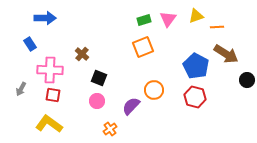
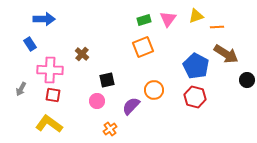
blue arrow: moved 1 px left, 1 px down
black square: moved 8 px right, 2 px down; rotated 35 degrees counterclockwise
